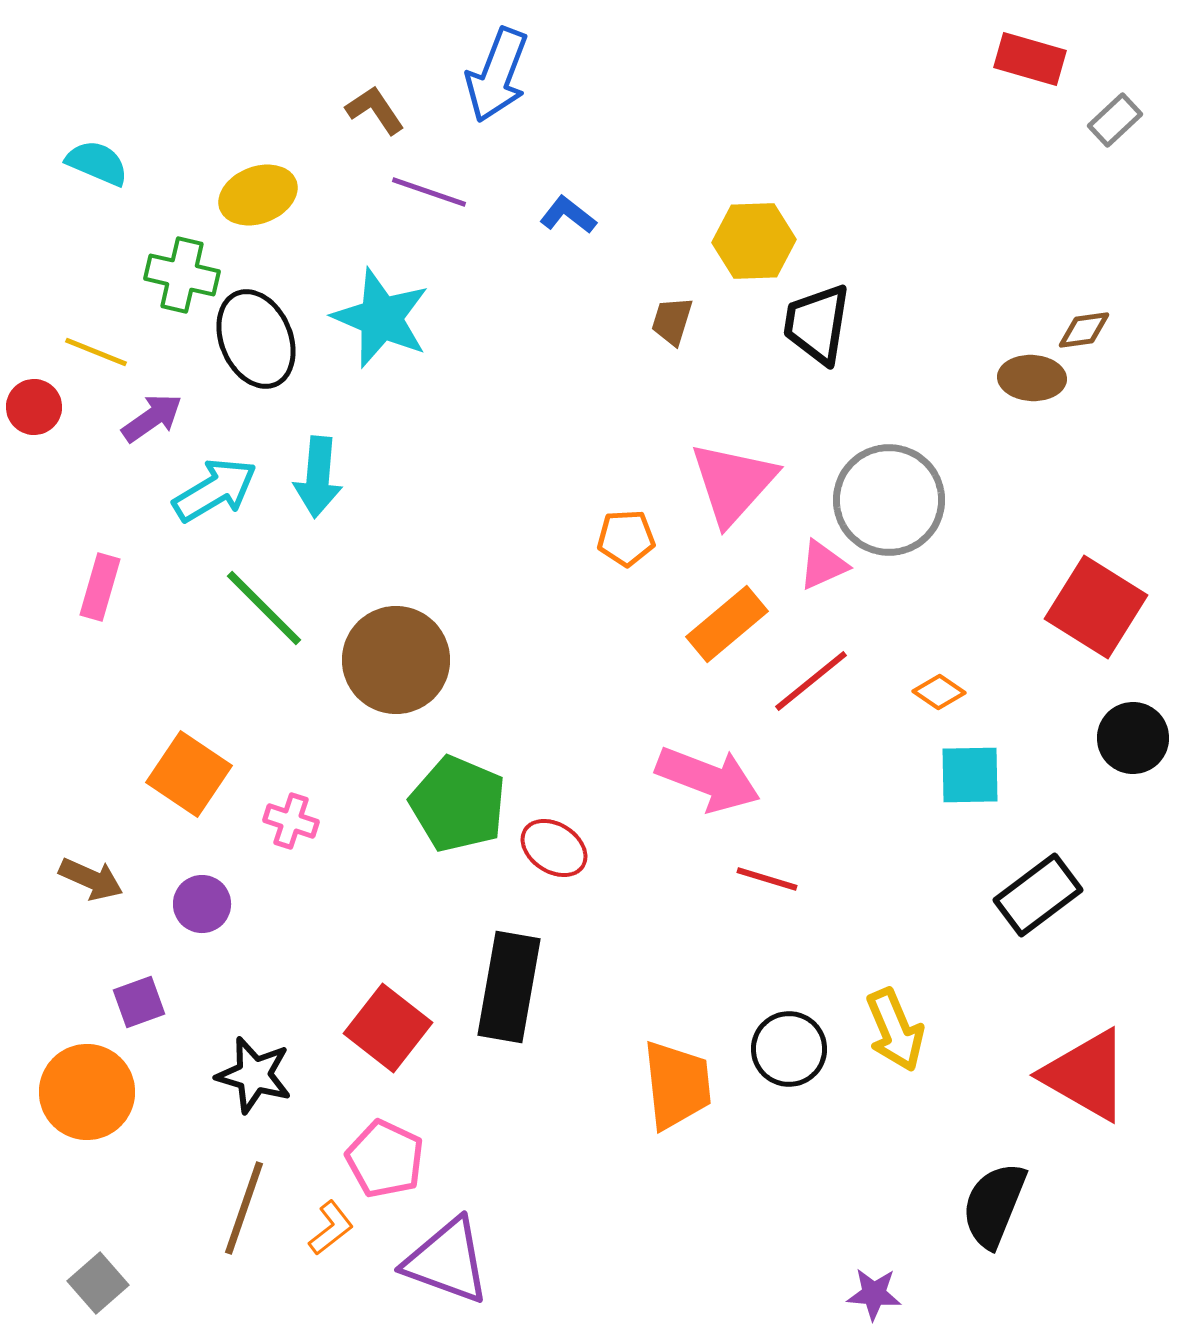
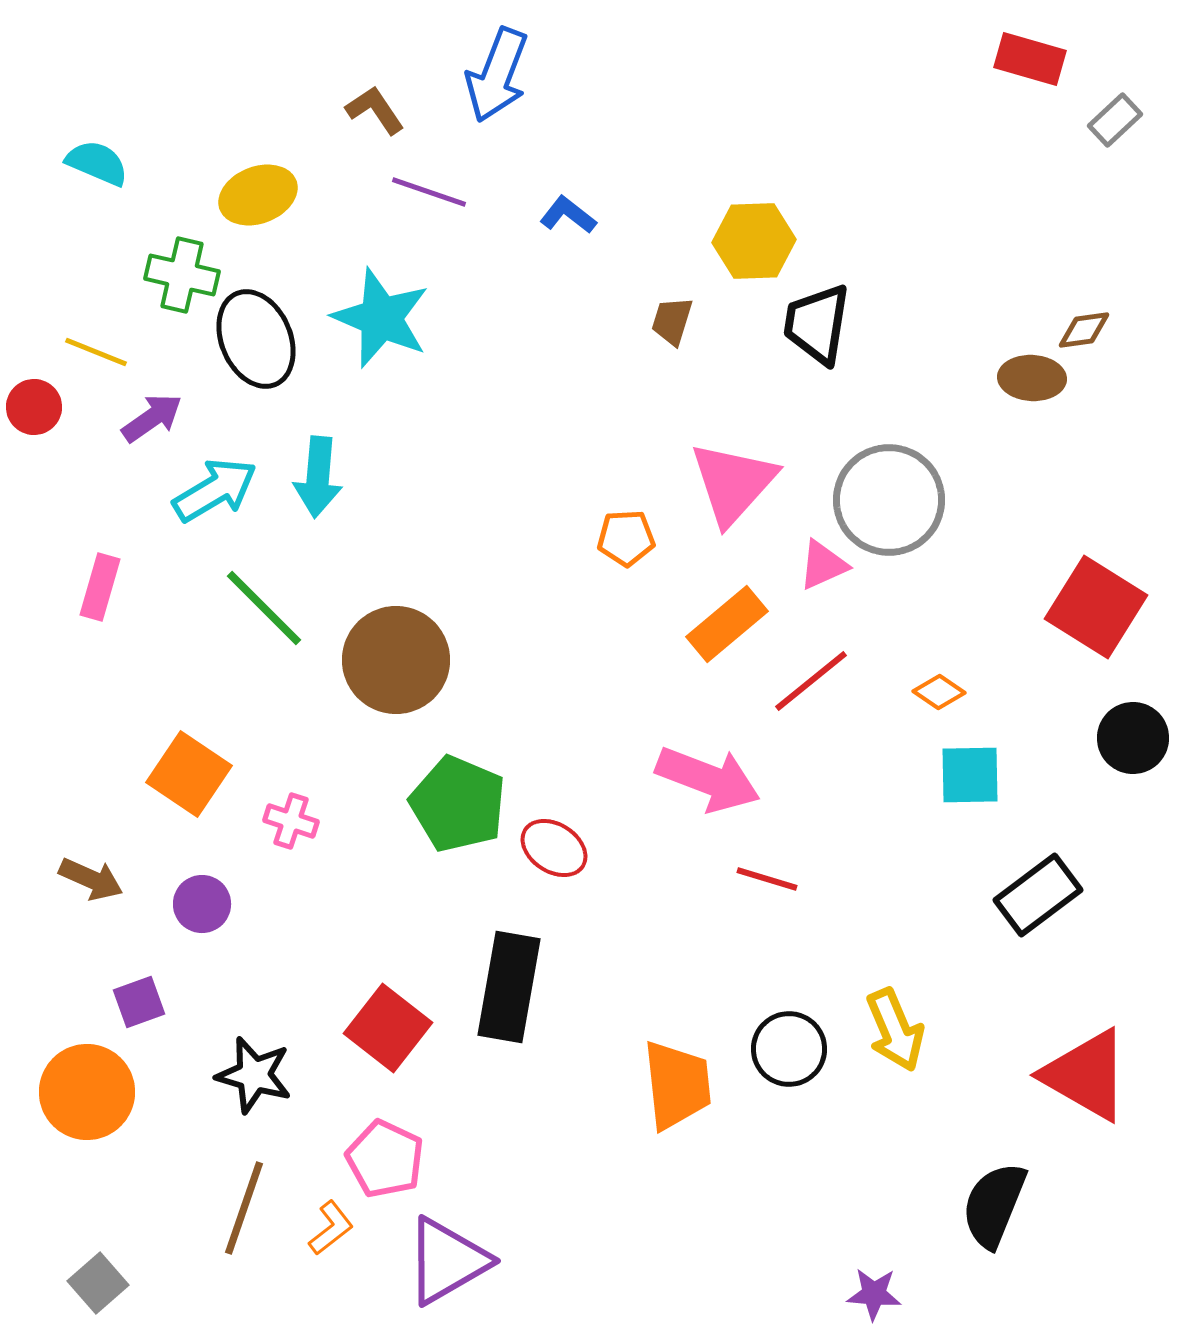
purple triangle at (447, 1261): rotated 50 degrees counterclockwise
